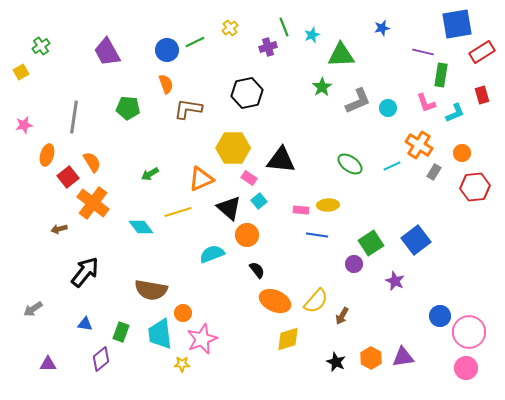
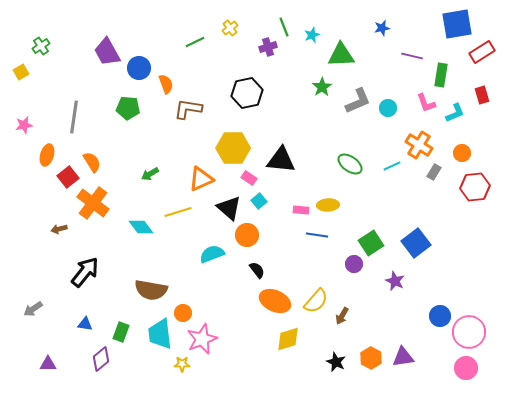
blue circle at (167, 50): moved 28 px left, 18 px down
purple line at (423, 52): moved 11 px left, 4 px down
blue square at (416, 240): moved 3 px down
